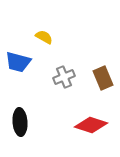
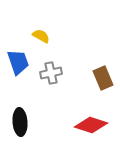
yellow semicircle: moved 3 px left, 1 px up
blue trapezoid: rotated 124 degrees counterclockwise
gray cross: moved 13 px left, 4 px up; rotated 10 degrees clockwise
